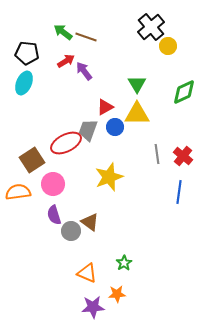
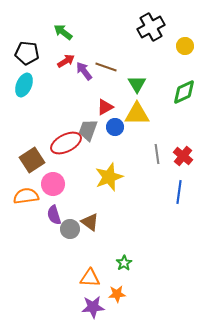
black cross: rotated 12 degrees clockwise
brown line: moved 20 px right, 30 px down
yellow circle: moved 17 px right
cyan ellipse: moved 2 px down
orange semicircle: moved 8 px right, 4 px down
gray circle: moved 1 px left, 2 px up
orange triangle: moved 3 px right, 5 px down; rotated 20 degrees counterclockwise
